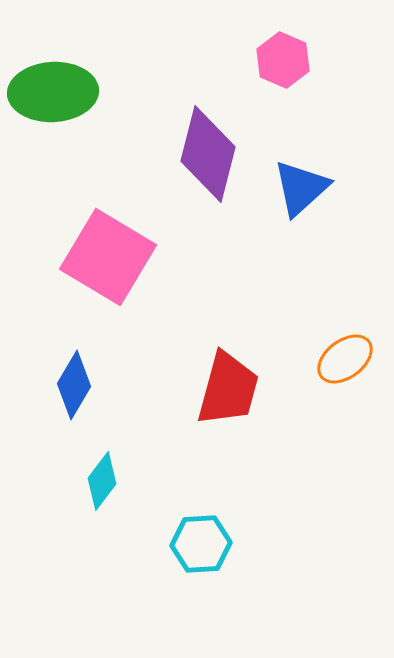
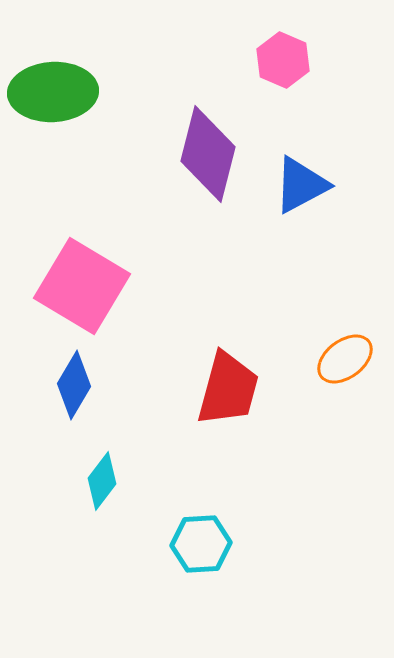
blue triangle: moved 3 px up; rotated 14 degrees clockwise
pink square: moved 26 px left, 29 px down
